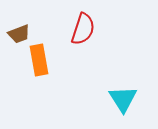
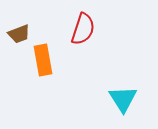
orange rectangle: moved 4 px right
